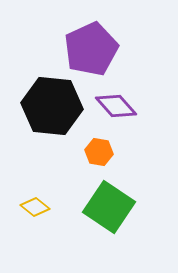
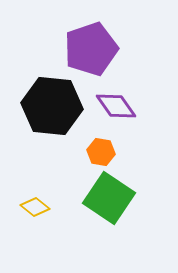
purple pentagon: rotated 6 degrees clockwise
purple diamond: rotated 6 degrees clockwise
orange hexagon: moved 2 px right
green square: moved 9 px up
